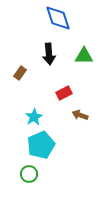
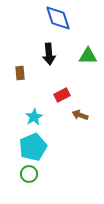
green triangle: moved 4 px right
brown rectangle: rotated 40 degrees counterclockwise
red rectangle: moved 2 px left, 2 px down
cyan pentagon: moved 8 px left, 2 px down
